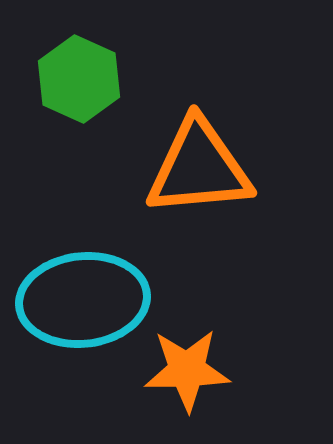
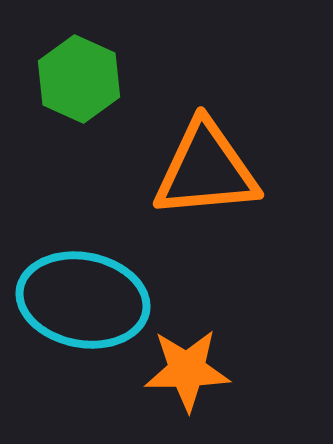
orange triangle: moved 7 px right, 2 px down
cyan ellipse: rotated 17 degrees clockwise
